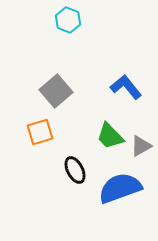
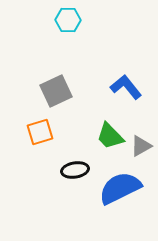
cyan hexagon: rotated 20 degrees counterclockwise
gray square: rotated 16 degrees clockwise
black ellipse: rotated 72 degrees counterclockwise
blue semicircle: rotated 6 degrees counterclockwise
